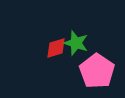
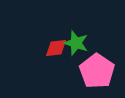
red diamond: rotated 10 degrees clockwise
